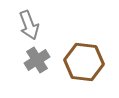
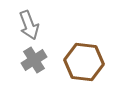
gray cross: moved 3 px left
